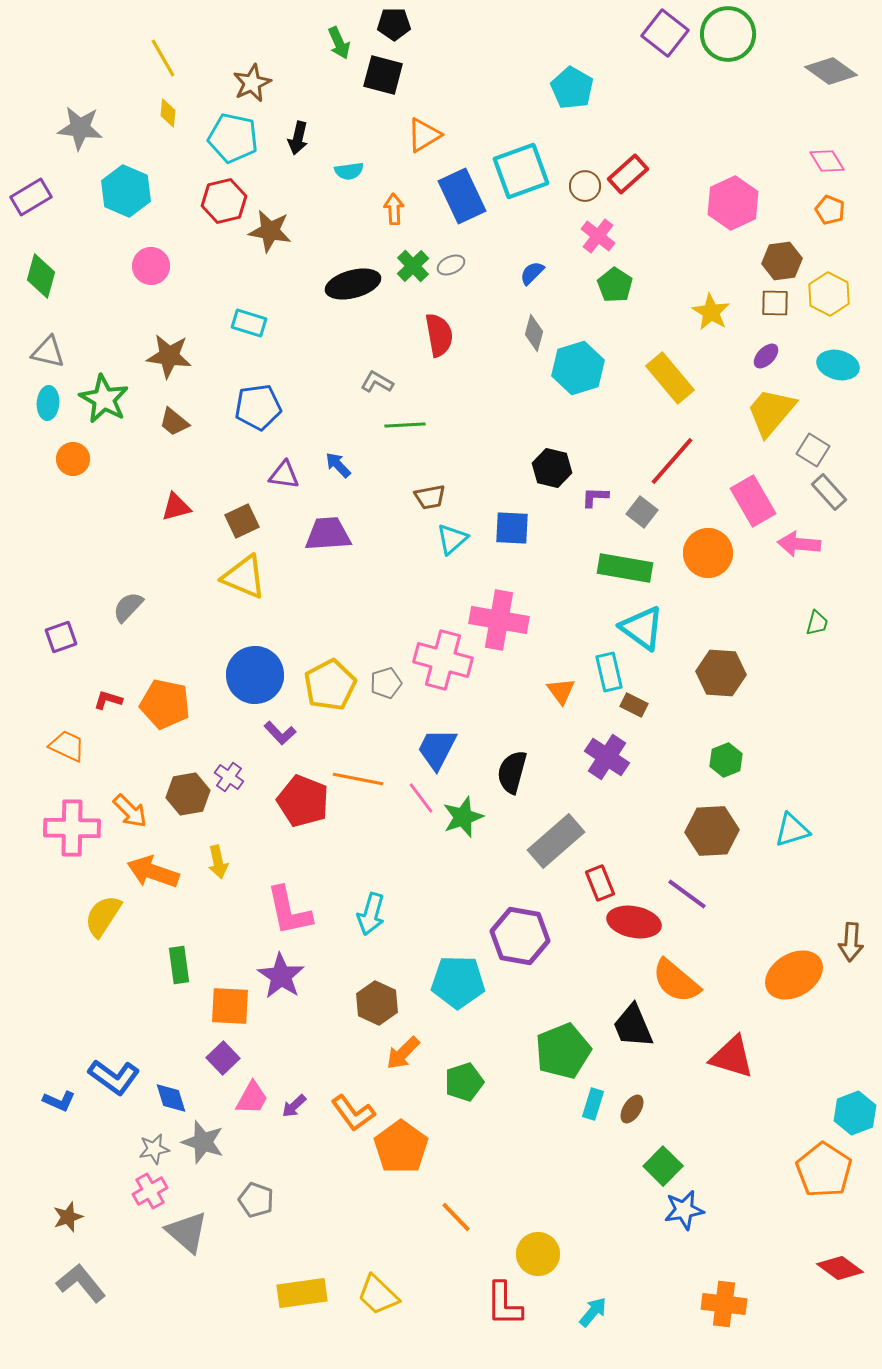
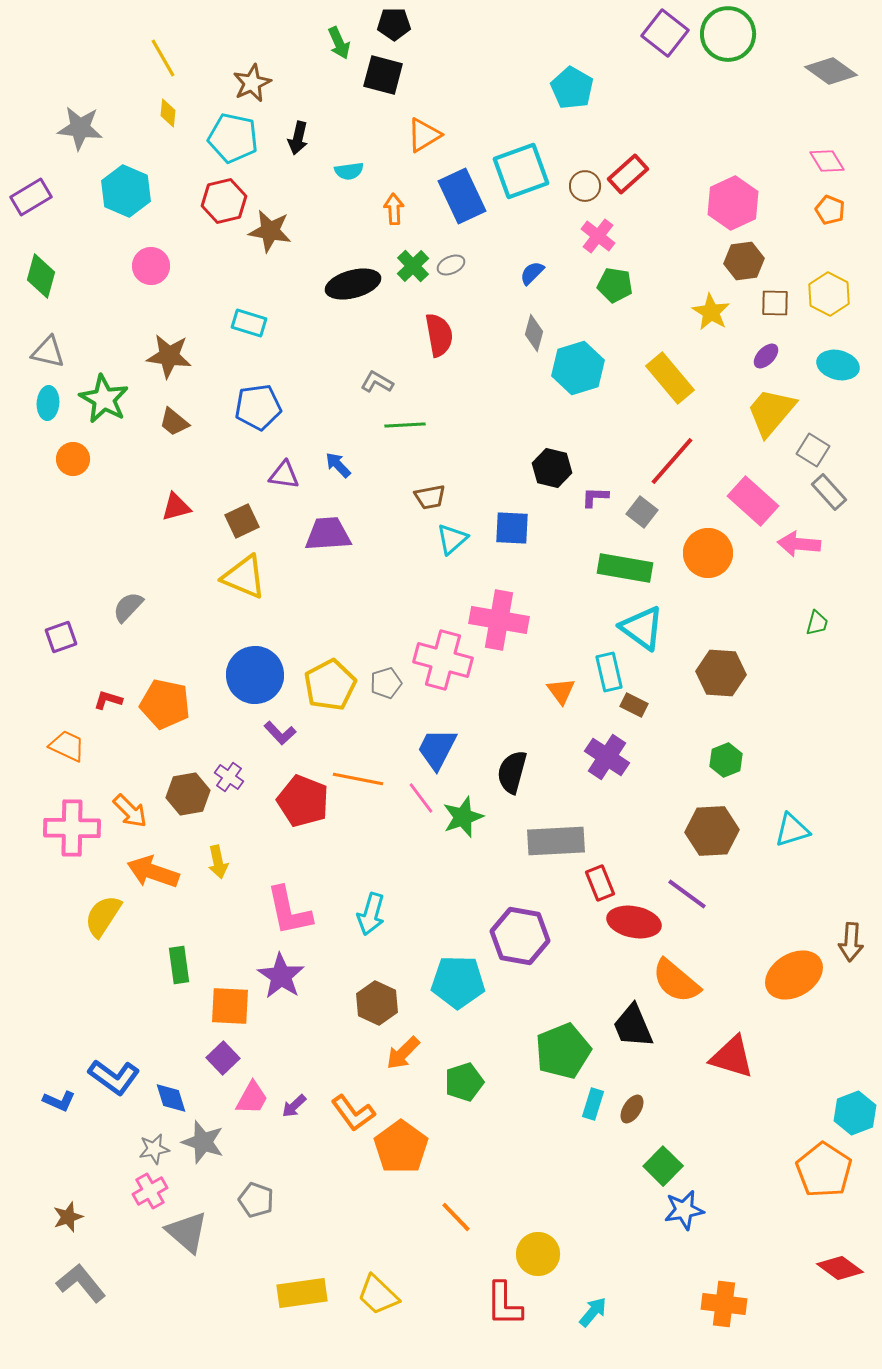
brown hexagon at (782, 261): moved 38 px left
green pentagon at (615, 285): rotated 24 degrees counterclockwise
pink rectangle at (753, 501): rotated 18 degrees counterclockwise
gray rectangle at (556, 841): rotated 38 degrees clockwise
